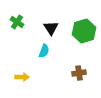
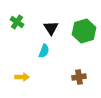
brown cross: moved 4 px down
